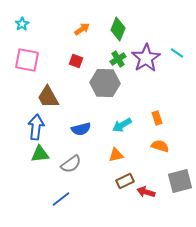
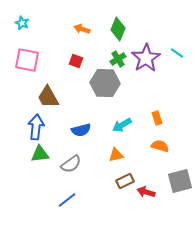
cyan star: moved 1 px up; rotated 16 degrees counterclockwise
orange arrow: rotated 126 degrees counterclockwise
blue semicircle: moved 1 px down
blue line: moved 6 px right, 1 px down
